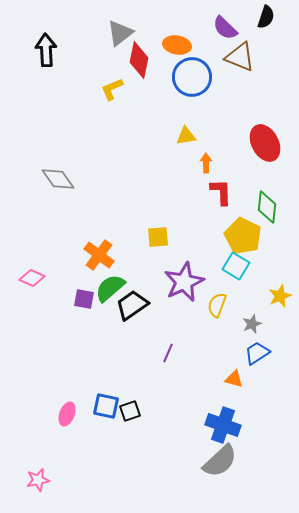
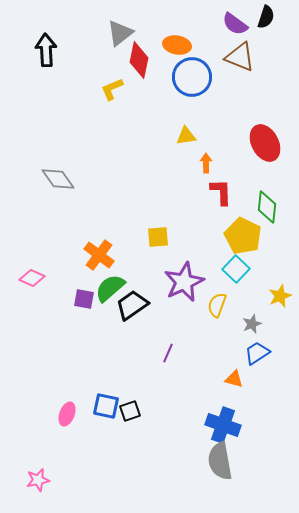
purple semicircle: moved 10 px right, 4 px up; rotated 8 degrees counterclockwise
cyan square: moved 3 px down; rotated 12 degrees clockwise
gray semicircle: rotated 123 degrees clockwise
